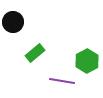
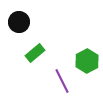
black circle: moved 6 px right
purple line: rotated 55 degrees clockwise
